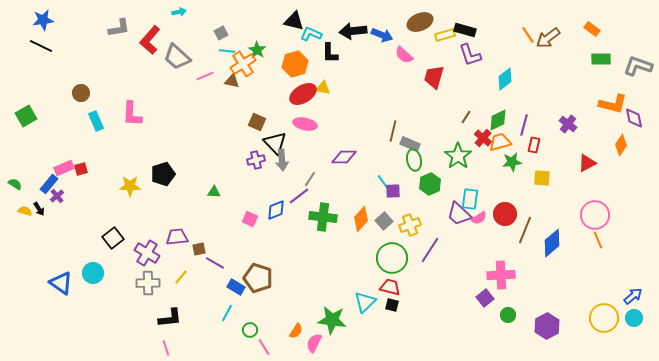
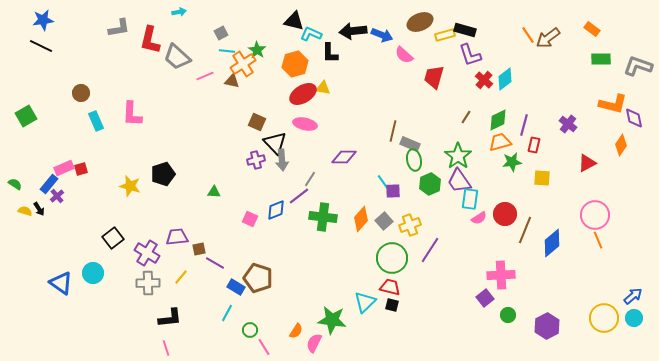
red L-shape at (150, 40): rotated 28 degrees counterclockwise
red cross at (483, 138): moved 1 px right, 58 px up
yellow star at (130, 186): rotated 15 degrees clockwise
purple trapezoid at (459, 214): moved 33 px up; rotated 12 degrees clockwise
